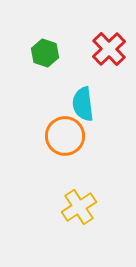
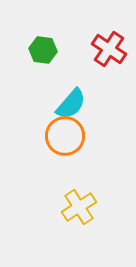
red cross: rotated 12 degrees counterclockwise
green hexagon: moved 2 px left, 3 px up; rotated 12 degrees counterclockwise
cyan semicircle: moved 12 px left; rotated 132 degrees counterclockwise
